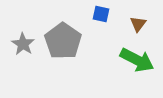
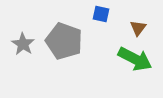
brown triangle: moved 4 px down
gray pentagon: moved 1 px right; rotated 15 degrees counterclockwise
green arrow: moved 2 px left, 1 px up
